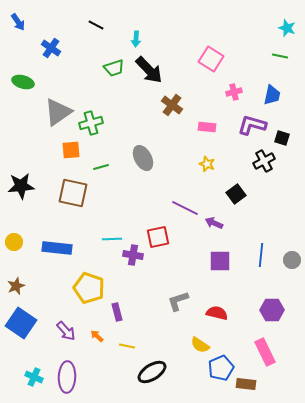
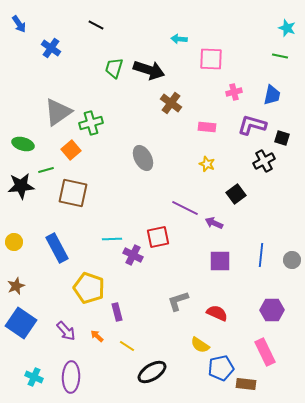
blue arrow at (18, 22): moved 1 px right, 2 px down
cyan arrow at (136, 39): moved 43 px right; rotated 91 degrees clockwise
pink square at (211, 59): rotated 30 degrees counterclockwise
green trapezoid at (114, 68): rotated 125 degrees clockwise
black arrow at (149, 70): rotated 28 degrees counterclockwise
green ellipse at (23, 82): moved 62 px down
brown cross at (172, 105): moved 1 px left, 2 px up
orange square at (71, 150): rotated 36 degrees counterclockwise
green line at (101, 167): moved 55 px left, 3 px down
blue rectangle at (57, 248): rotated 56 degrees clockwise
purple cross at (133, 255): rotated 18 degrees clockwise
red semicircle at (217, 313): rotated 10 degrees clockwise
yellow line at (127, 346): rotated 21 degrees clockwise
blue pentagon at (221, 368): rotated 10 degrees clockwise
purple ellipse at (67, 377): moved 4 px right
